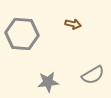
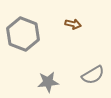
gray hexagon: moved 1 px right; rotated 16 degrees clockwise
